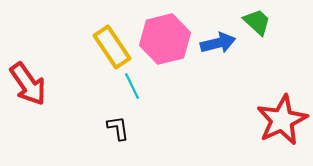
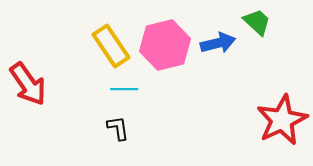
pink hexagon: moved 6 px down
yellow rectangle: moved 1 px left, 1 px up
cyan line: moved 8 px left, 3 px down; rotated 64 degrees counterclockwise
